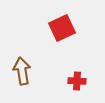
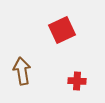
red square: moved 2 px down
